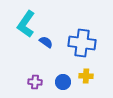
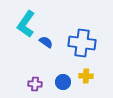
purple cross: moved 2 px down
